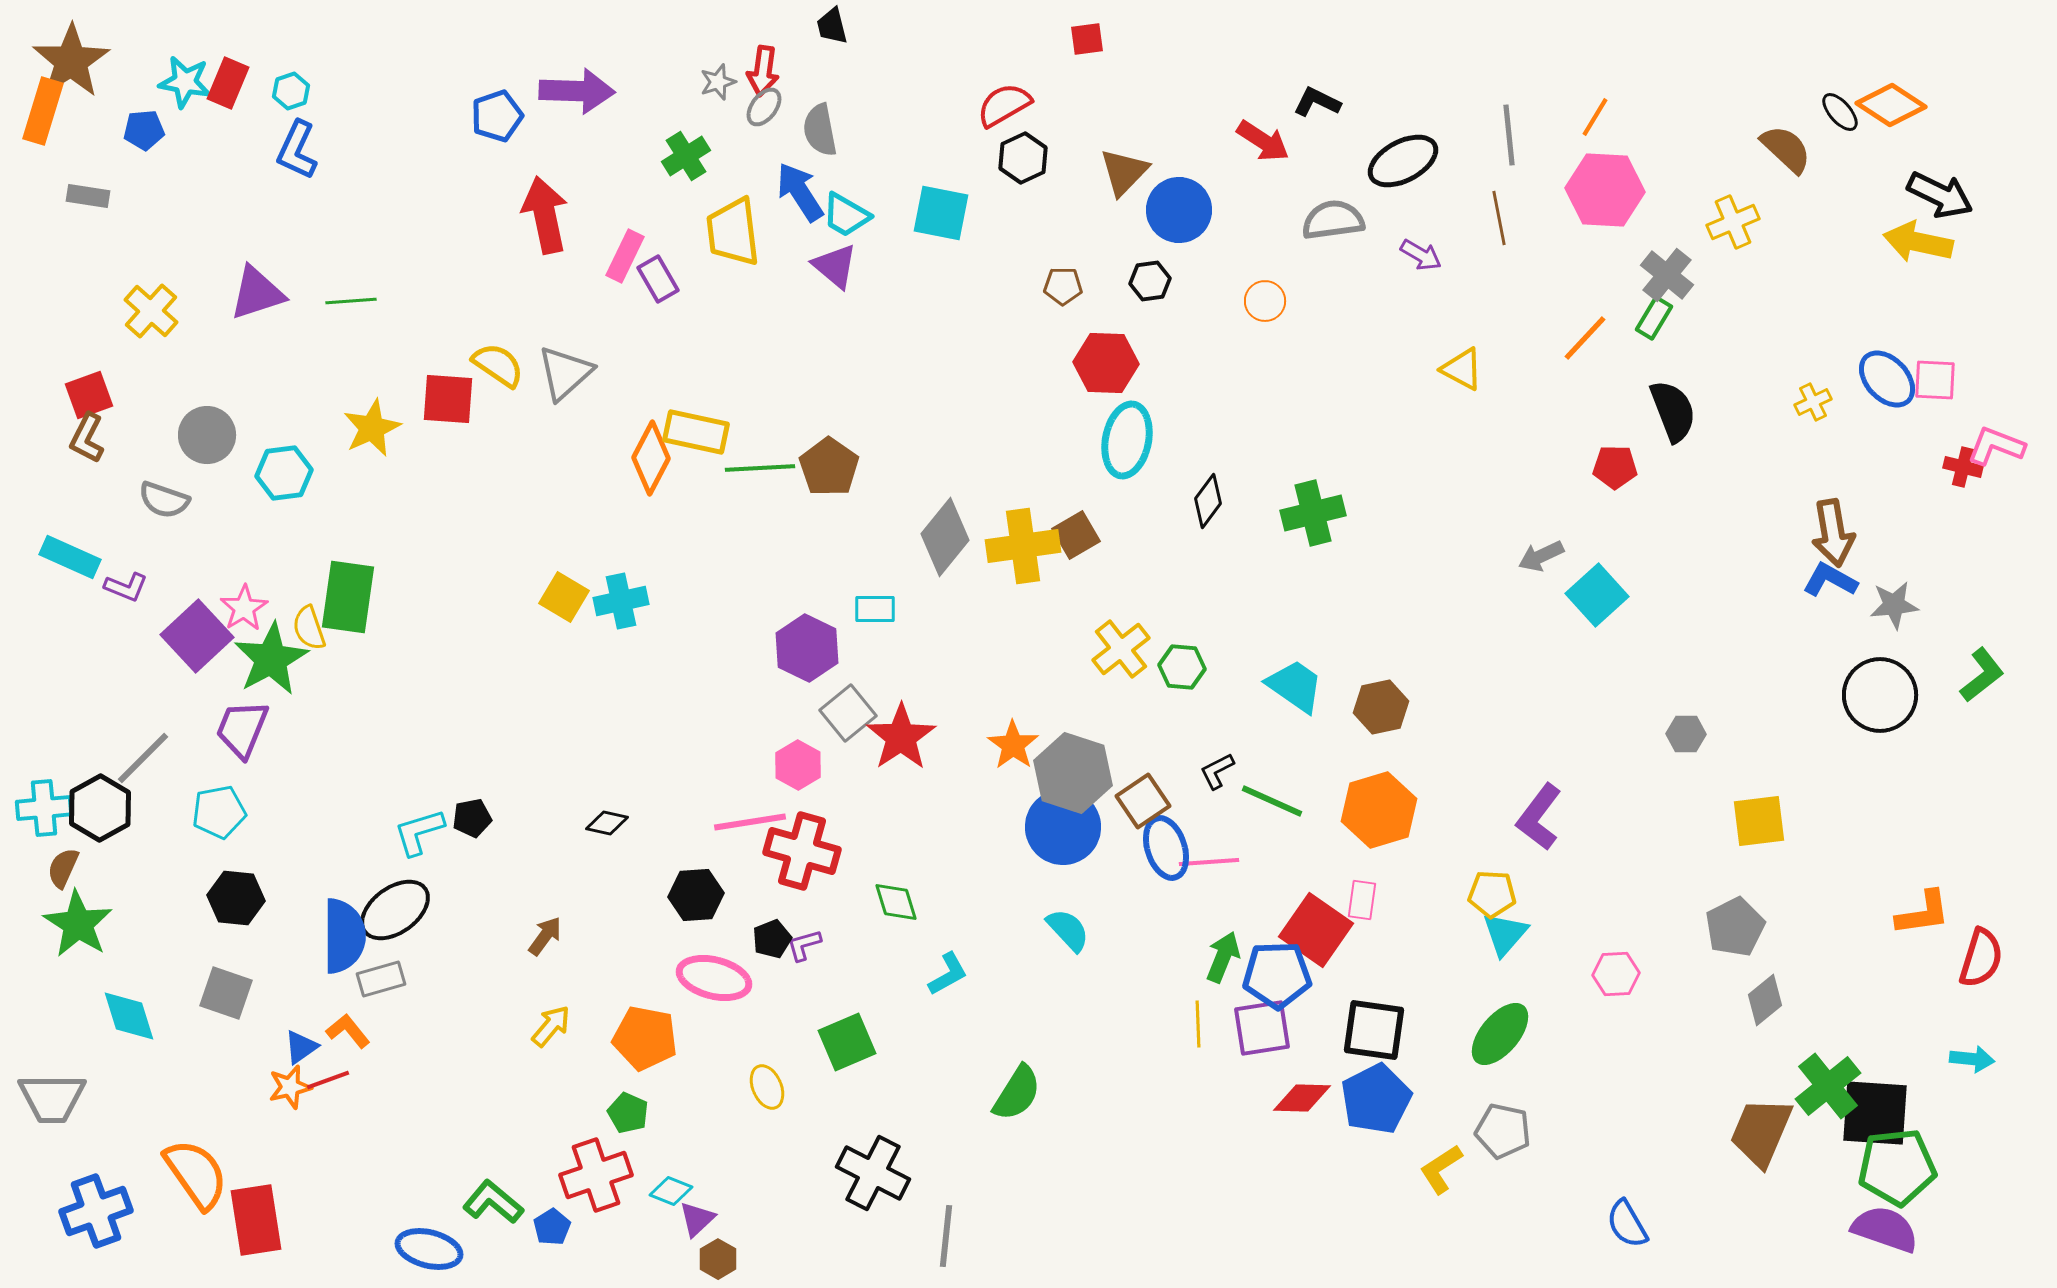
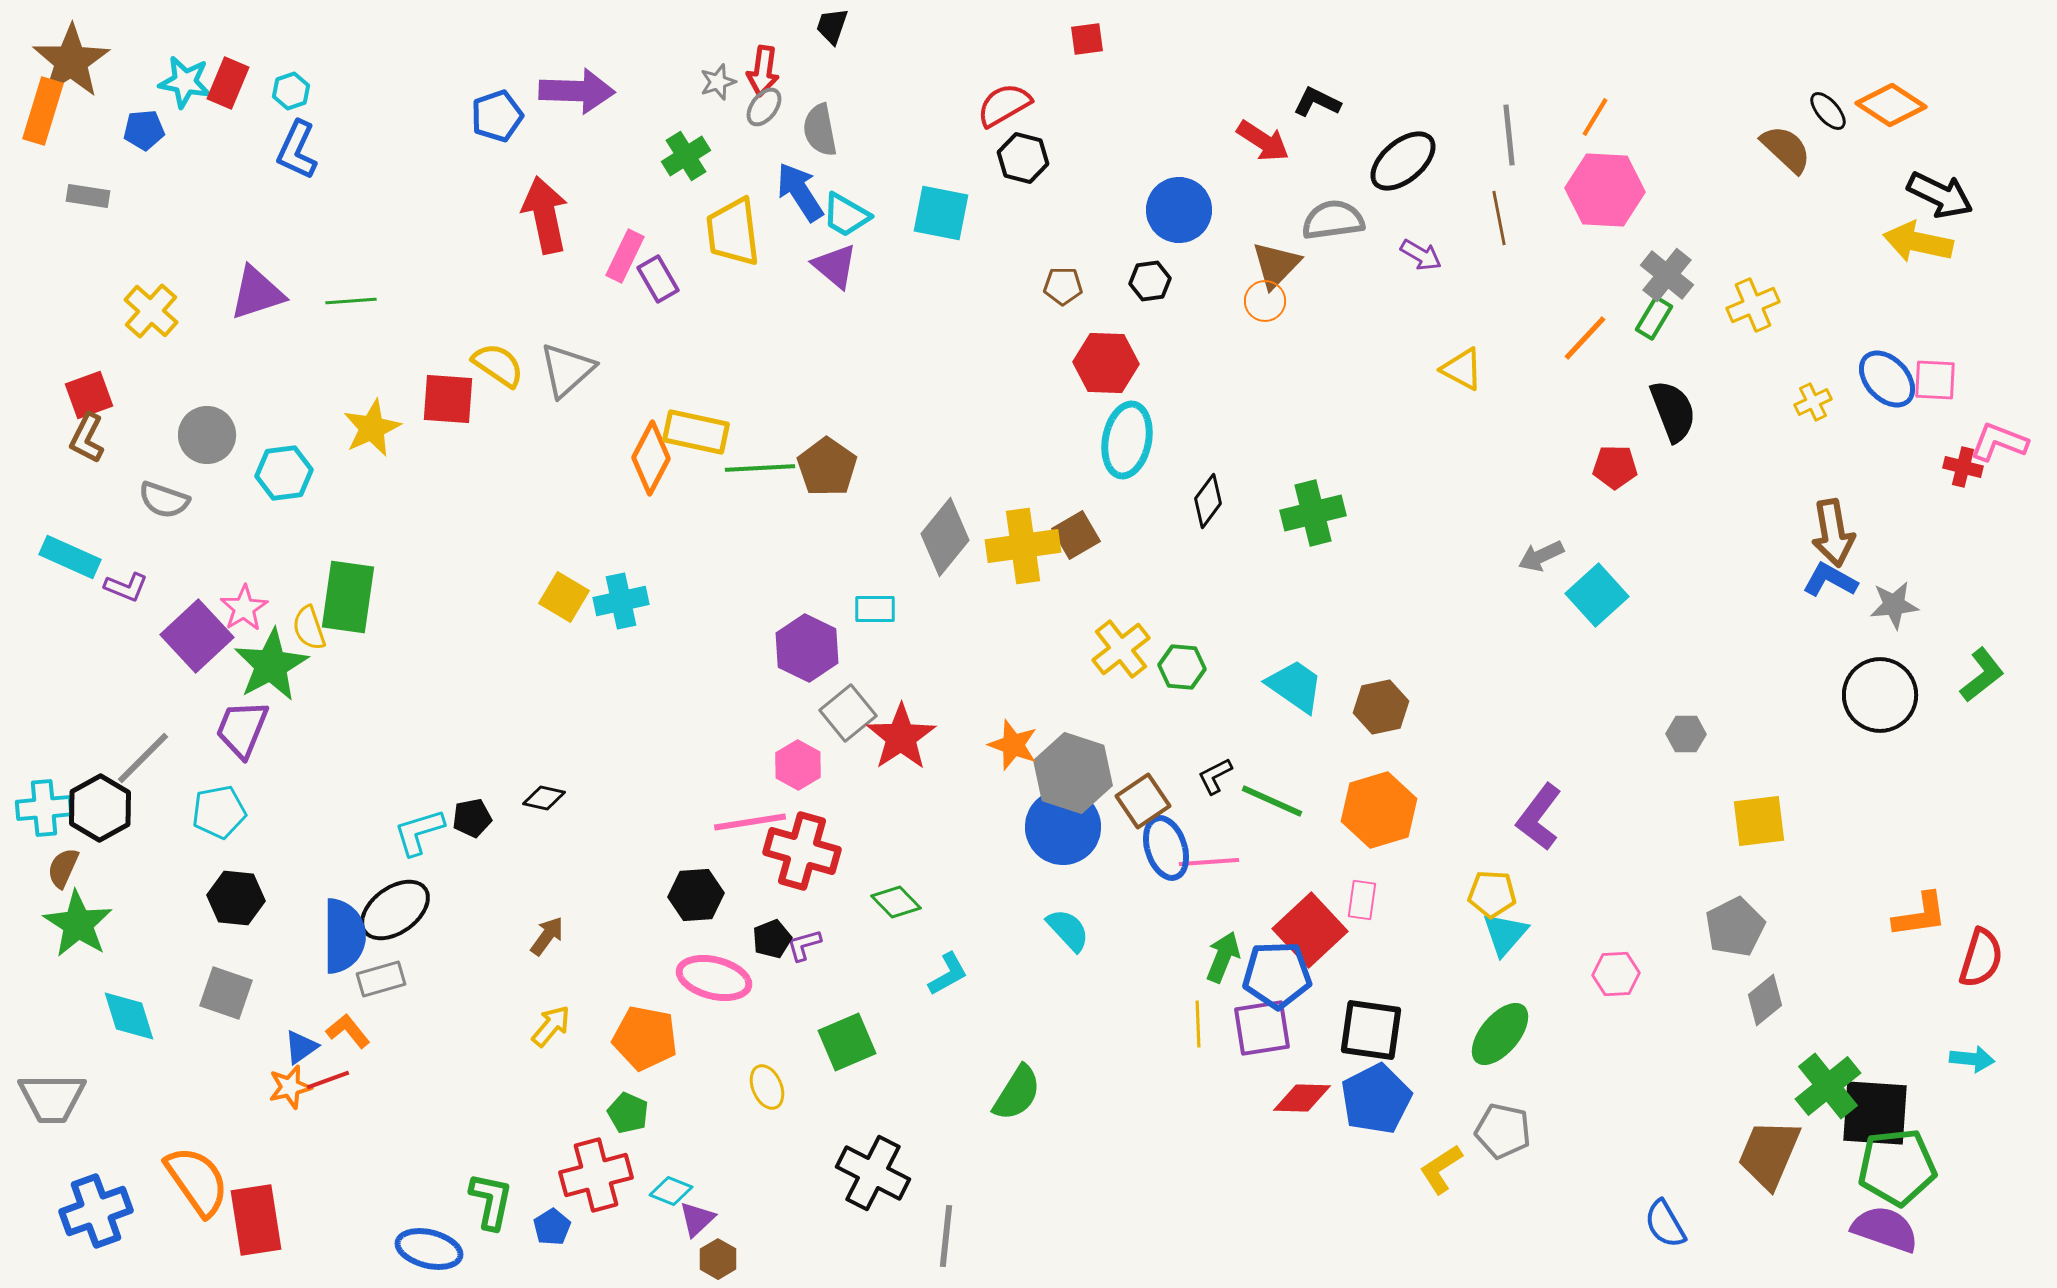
black trapezoid at (832, 26): rotated 33 degrees clockwise
black ellipse at (1840, 112): moved 12 px left, 1 px up
black hexagon at (1023, 158): rotated 21 degrees counterclockwise
black ellipse at (1403, 161): rotated 12 degrees counterclockwise
brown triangle at (1124, 172): moved 152 px right, 93 px down
yellow cross at (1733, 222): moved 20 px right, 83 px down
gray triangle at (565, 373): moved 2 px right, 3 px up
pink L-shape at (1996, 446): moved 3 px right, 4 px up
brown pentagon at (829, 467): moved 2 px left
green star at (271, 659): moved 6 px down
orange star at (1013, 745): rotated 15 degrees counterclockwise
black L-shape at (1217, 771): moved 2 px left, 5 px down
black diamond at (607, 823): moved 63 px left, 25 px up
green diamond at (896, 902): rotated 27 degrees counterclockwise
orange L-shape at (1923, 913): moved 3 px left, 2 px down
red square at (1316, 930): moved 6 px left; rotated 12 degrees clockwise
brown arrow at (545, 936): moved 2 px right
black square at (1374, 1030): moved 3 px left
brown trapezoid at (1761, 1132): moved 8 px right, 22 px down
orange semicircle at (196, 1174): moved 1 px right, 7 px down
red cross at (596, 1175): rotated 4 degrees clockwise
green L-shape at (493, 1202): moved 2 px left, 1 px up; rotated 62 degrees clockwise
blue semicircle at (1627, 1224): moved 38 px right
